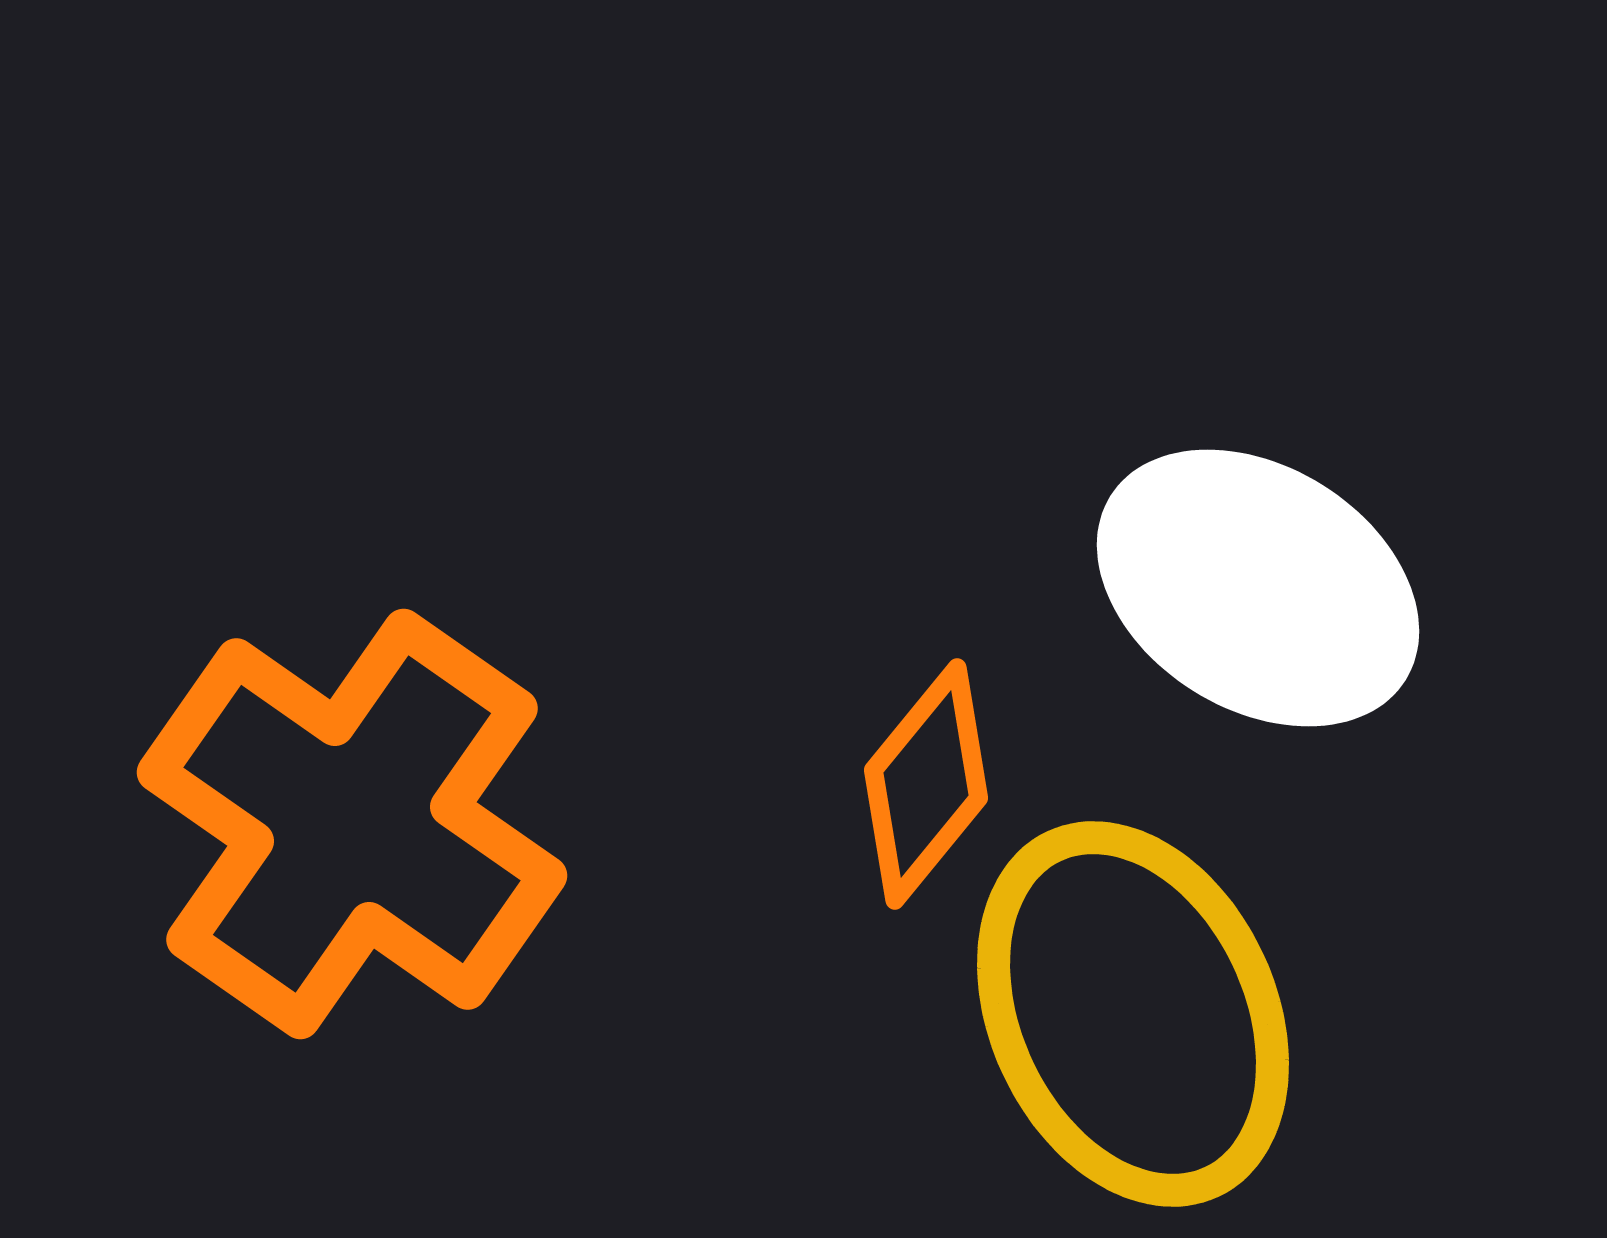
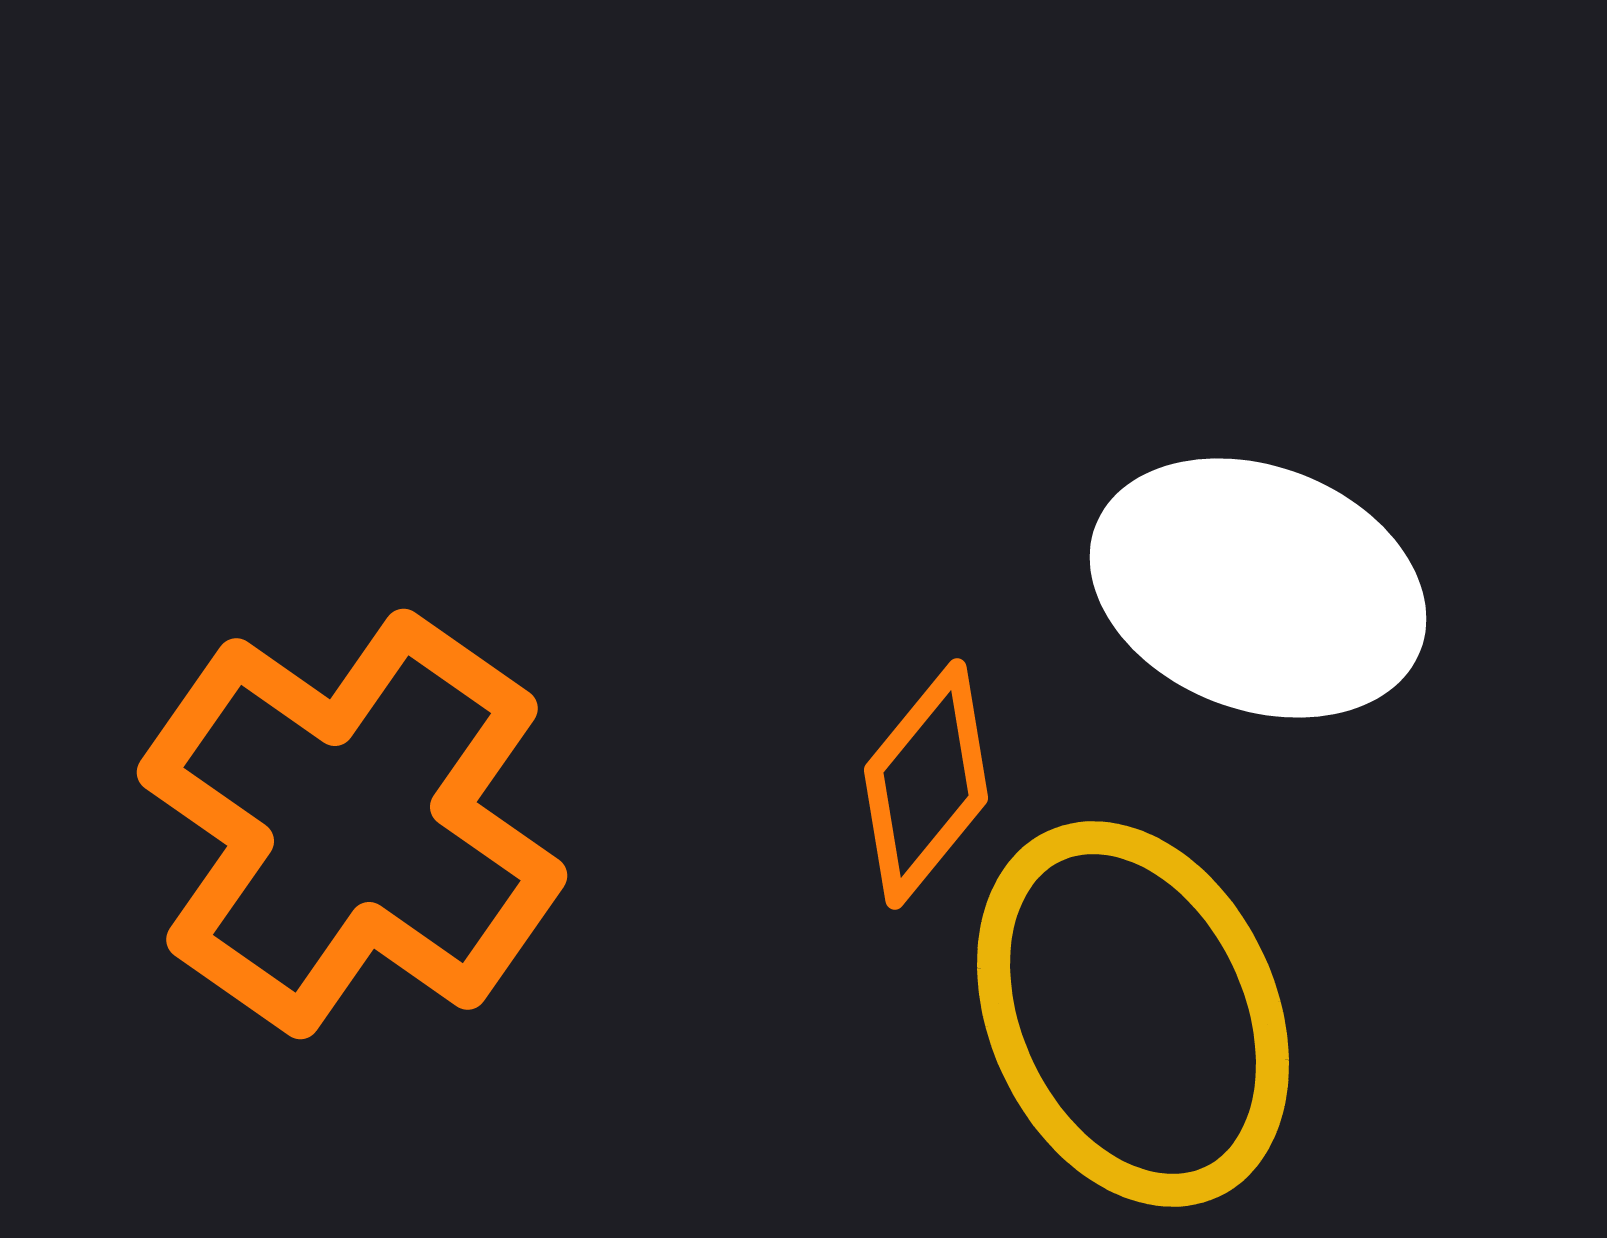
white ellipse: rotated 11 degrees counterclockwise
